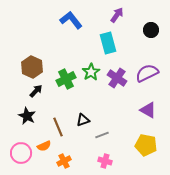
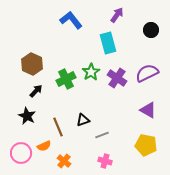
brown hexagon: moved 3 px up
orange cross: rotated 24 degrees counterclockwise
